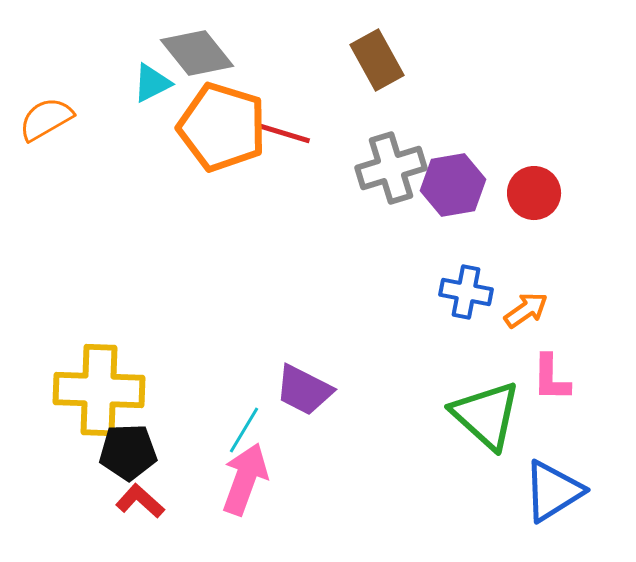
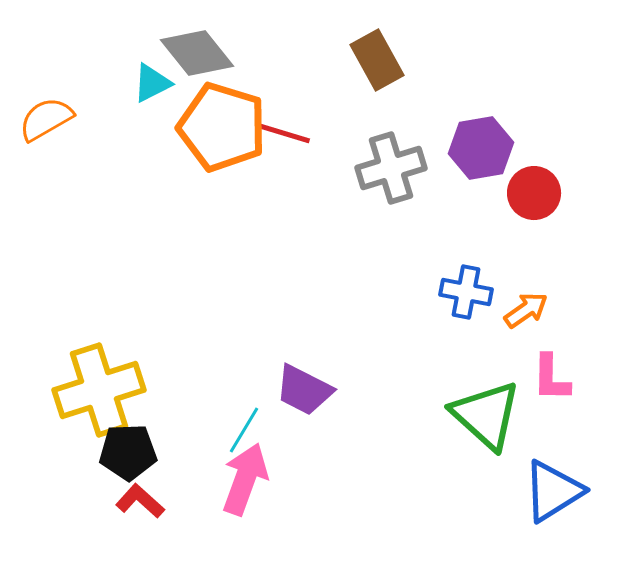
purple hexagon: moved 28 px right, 37 px up
yellow cross: rotated 20 degrees counterclockwise
